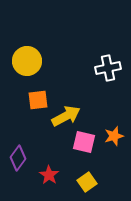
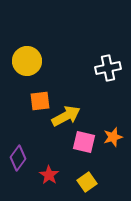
orange square: moved 2 px right, 1 px down
orange star: moved 1 px left, 1 px down
